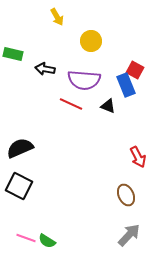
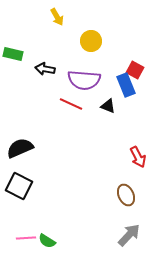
pink line: rotated 24 degrees counterclockwise
